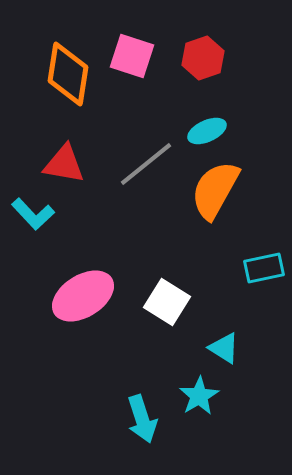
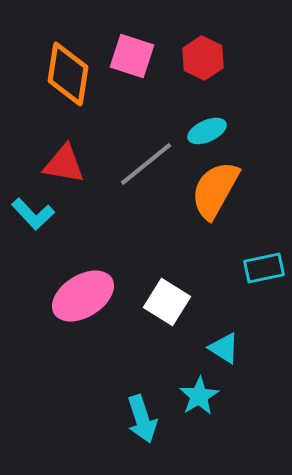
red hexagon: rotated 15 degrees counterclockwise
